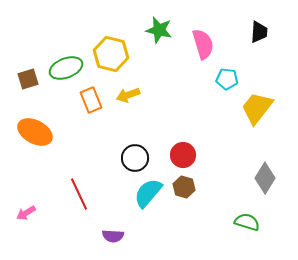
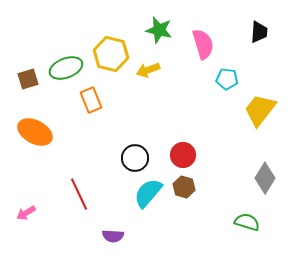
yellow arrow: moved 20 px right, 25 px up
yellow trapezoid: moved 3 px right, 2 px down
